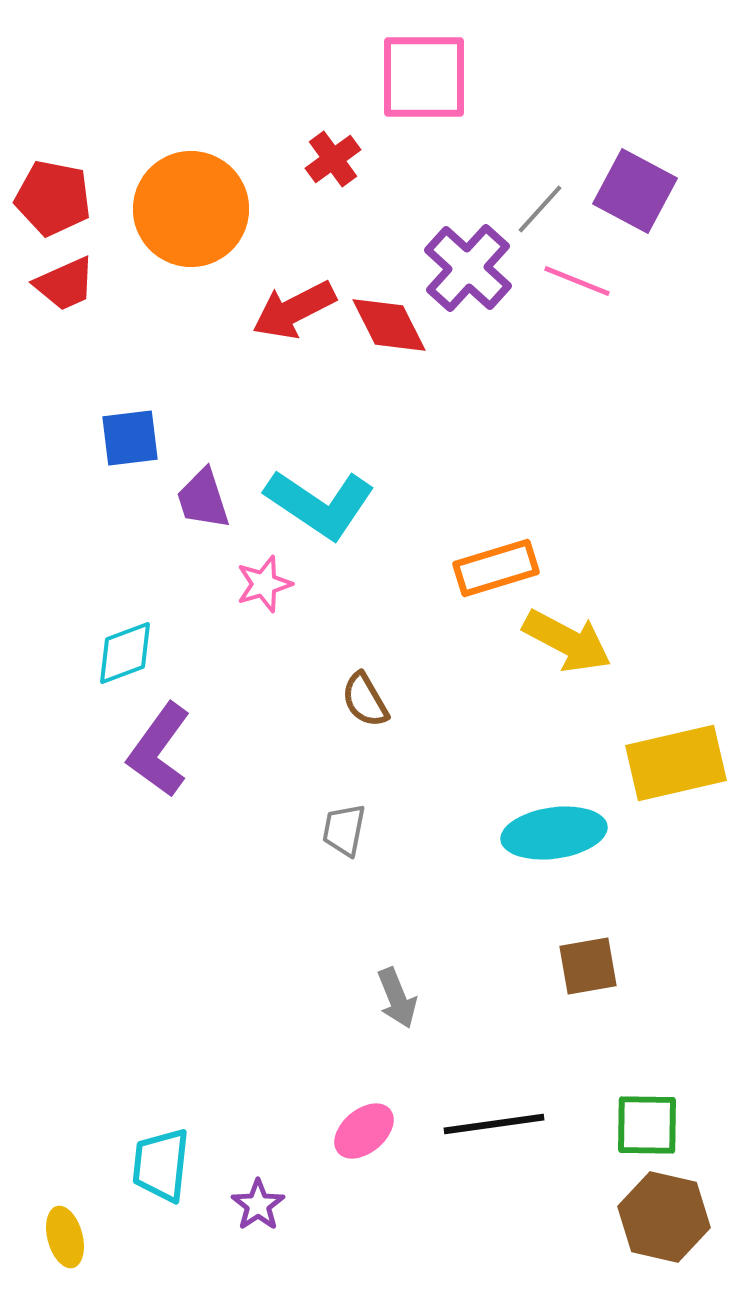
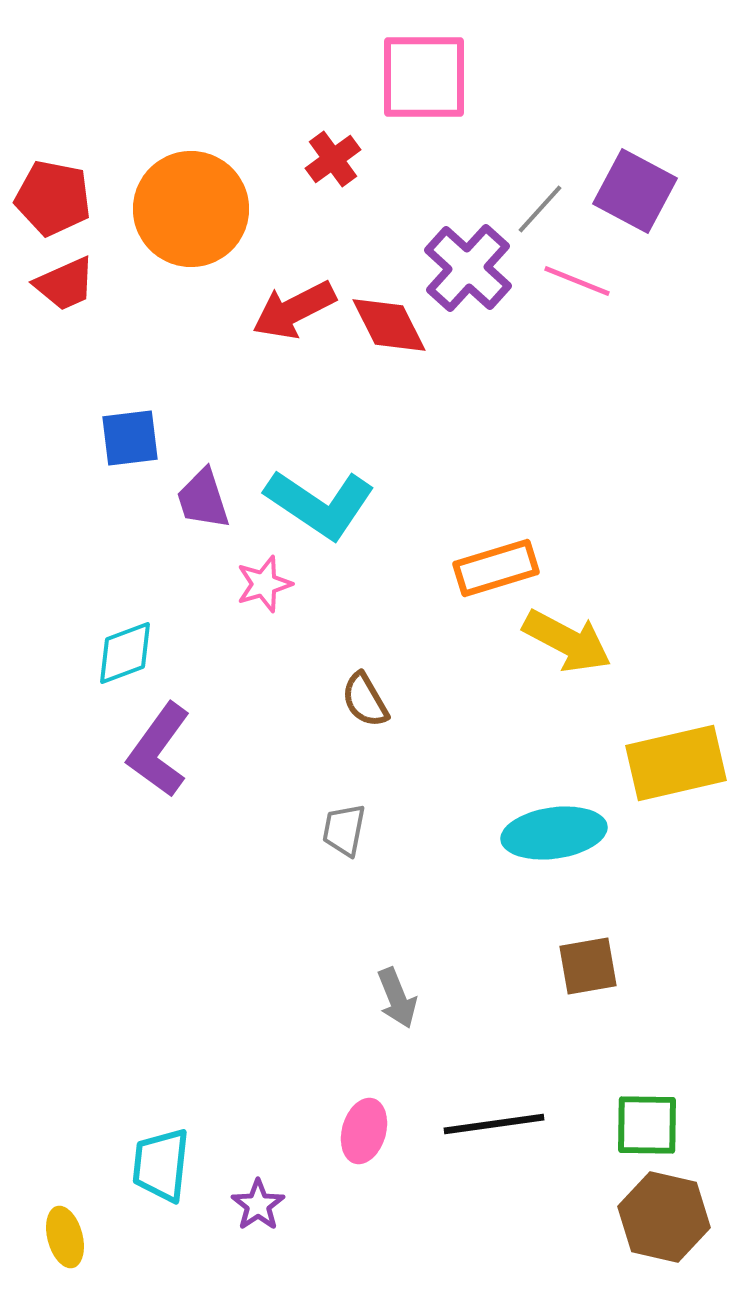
pink ellipse: rotated 34 degrees counterclockwise
